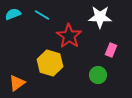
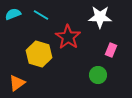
cyan line: moved 1 px left
red star: moved 1 px left, 1 px down
yellow hexagon: moved 11 px left, 9 px up
